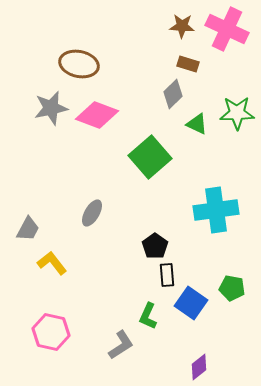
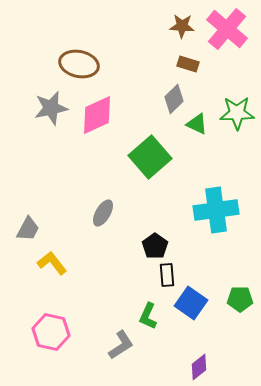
pink cross: rotated 15 degrees clockwise
gray diamond: moved 1 px right, 5 px down
pink diamond: rotated 45 degrees counterclockwise
gray ellipse: moved 11 px right
green pentagon: moved 8 px right, 11 px down; rotated 10 degrees counterclockwise
